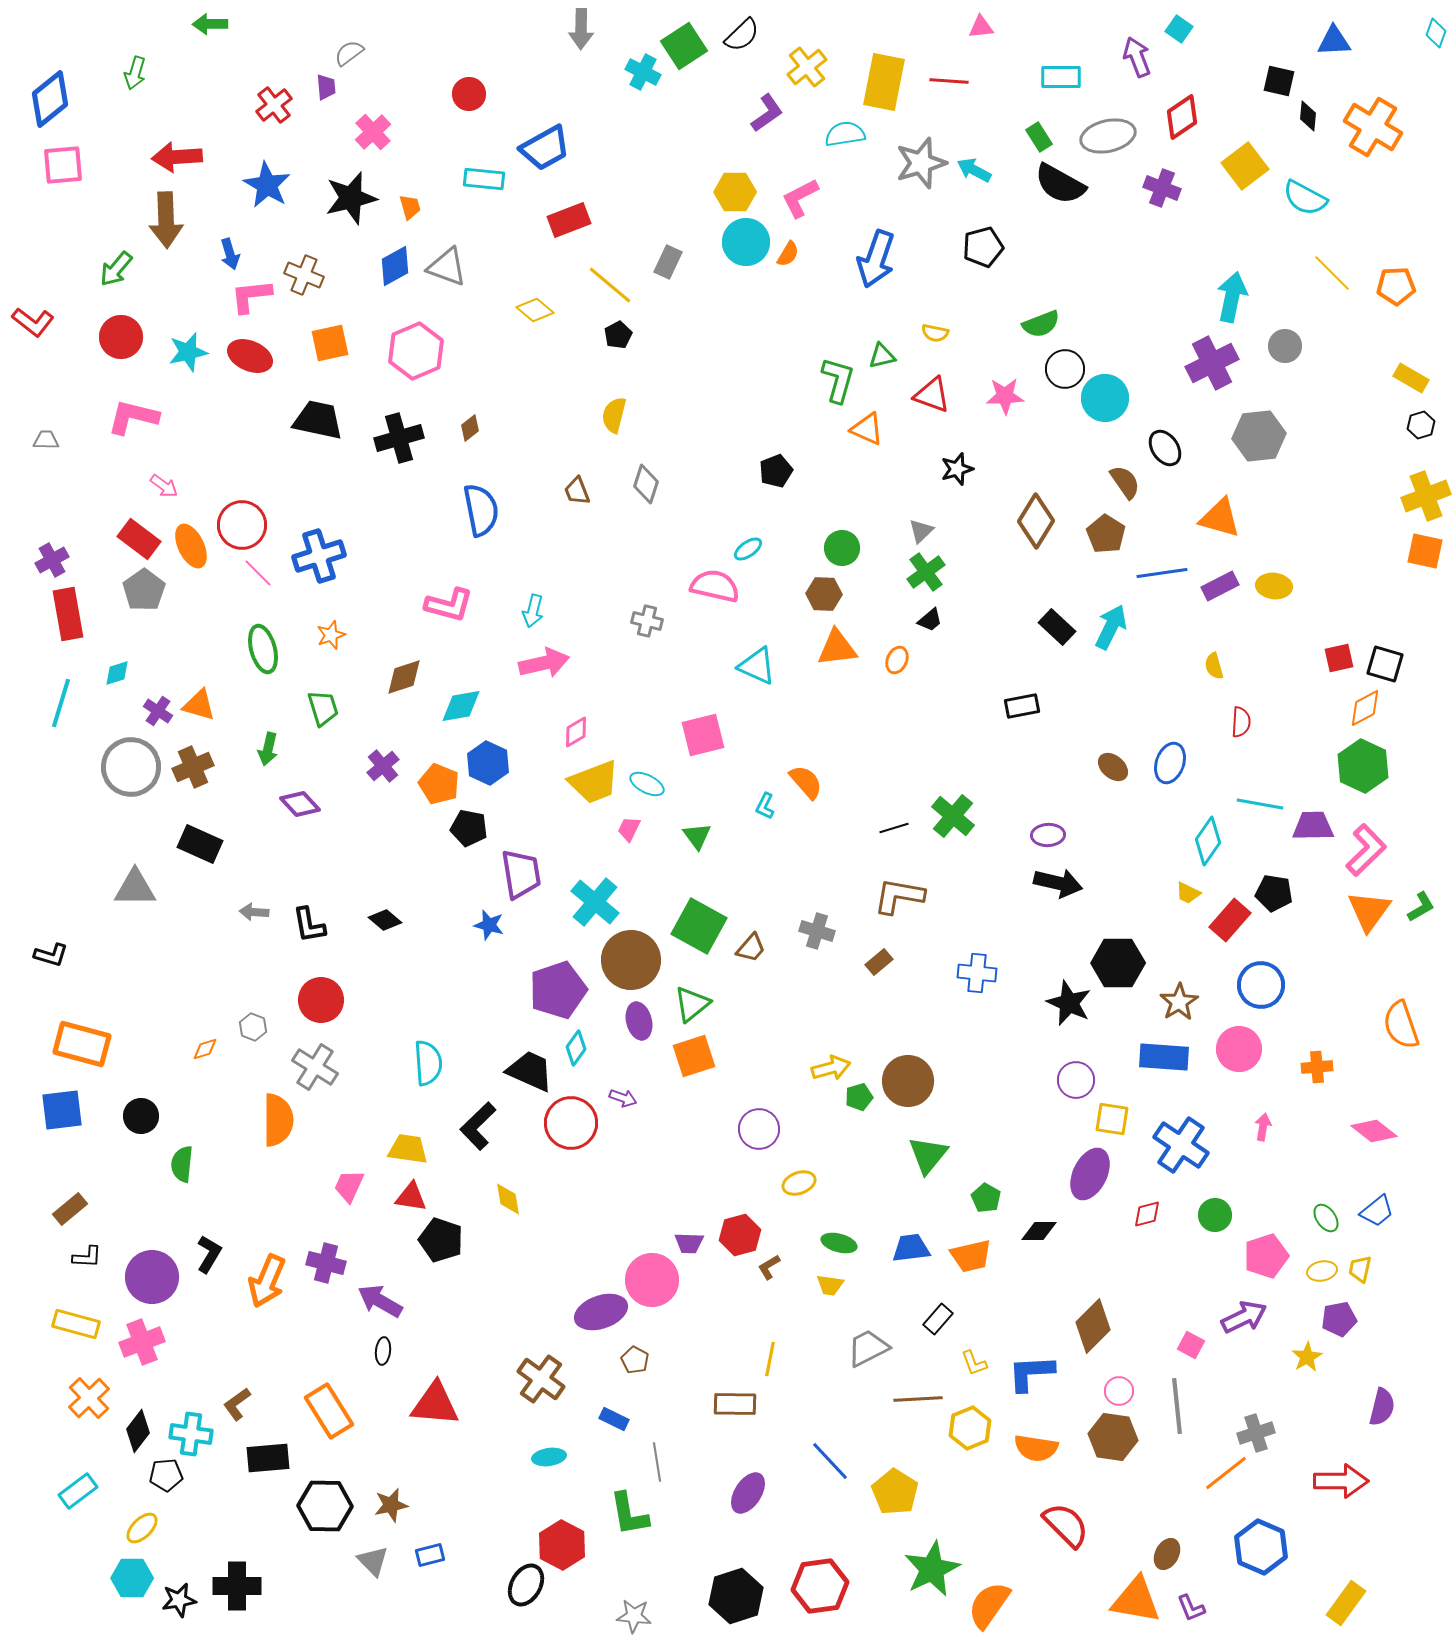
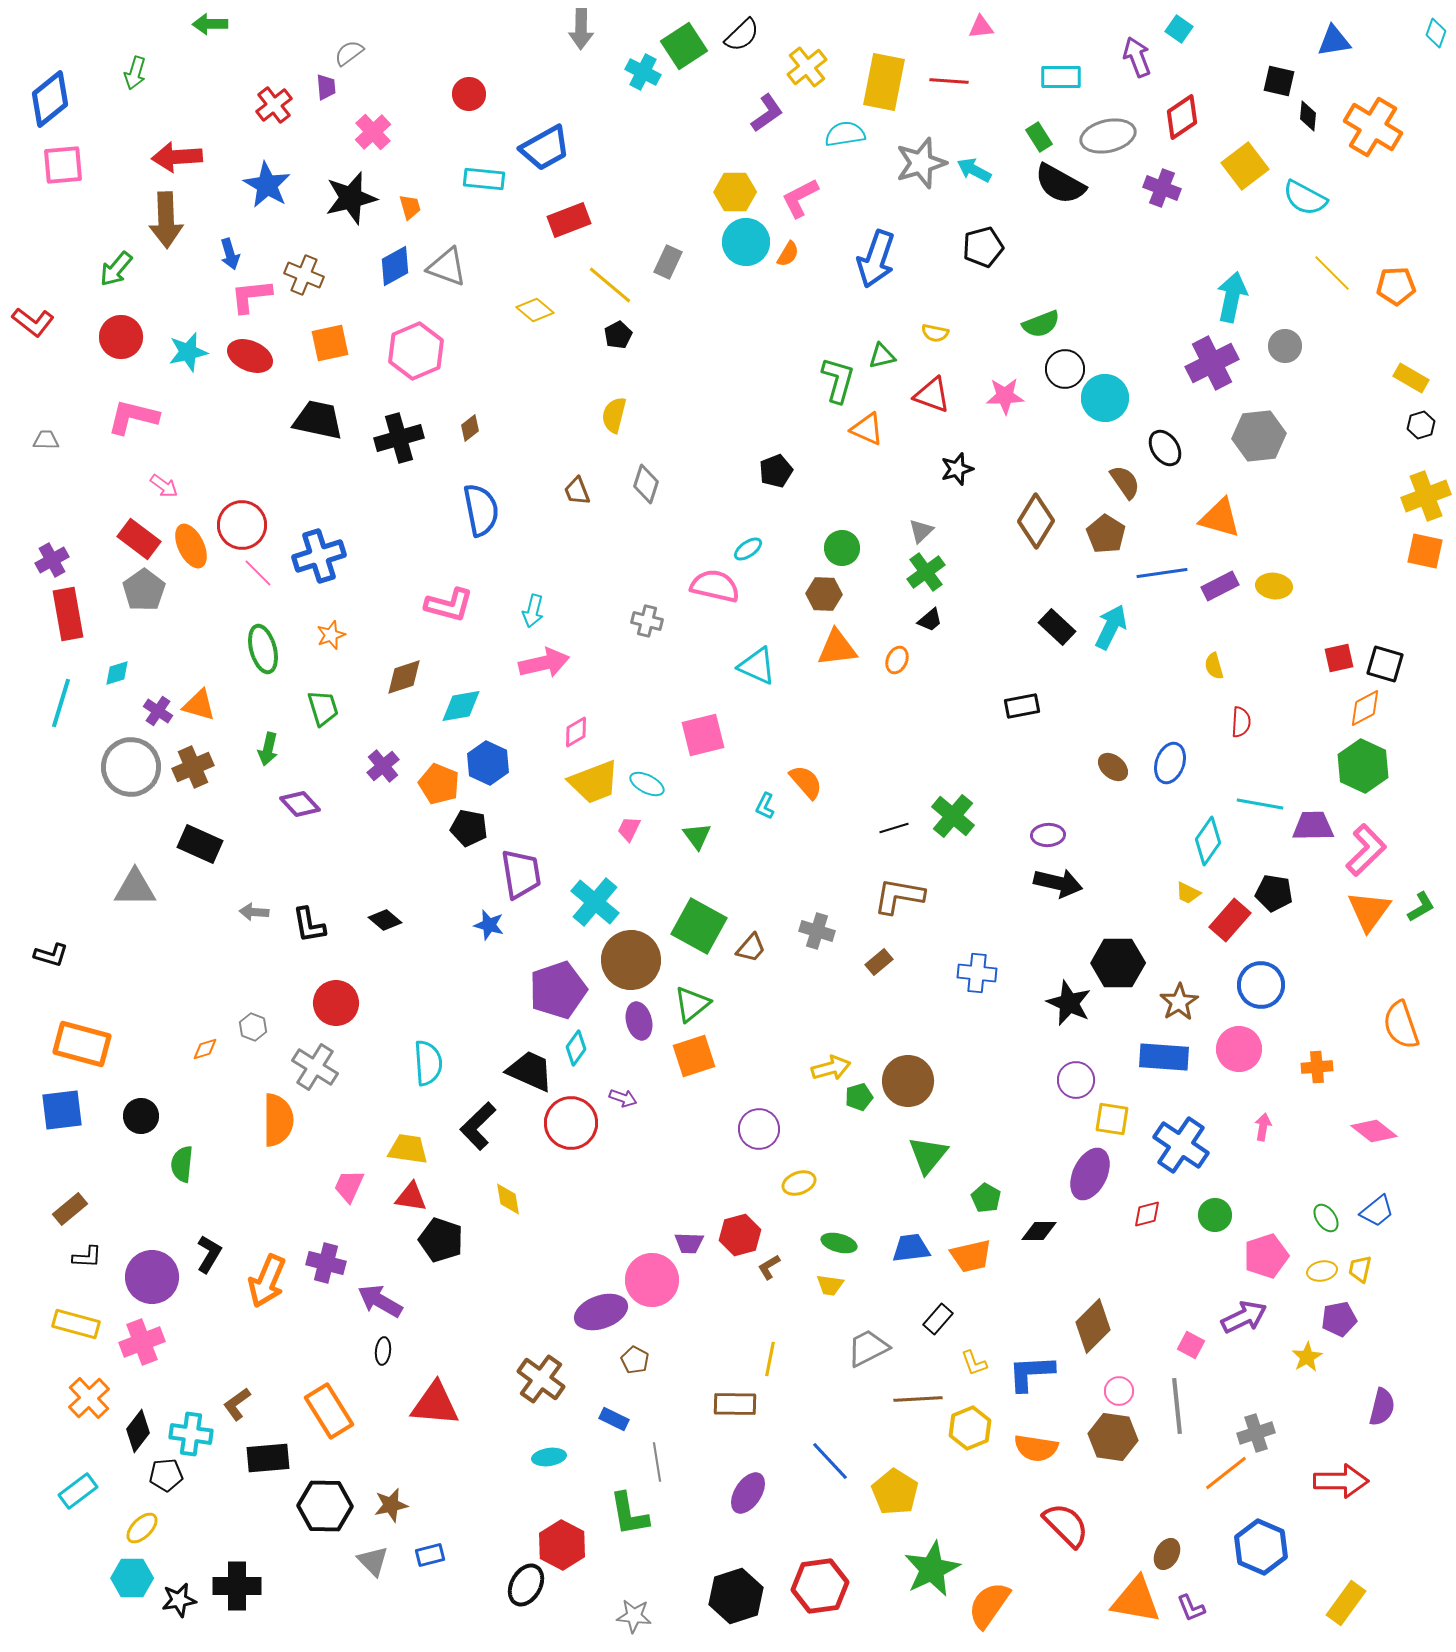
blue triangle at (1334, 41): rotated 6 degrees counterclockwise
red circle at (321, 1000): moved 15 px right, 3 px down
